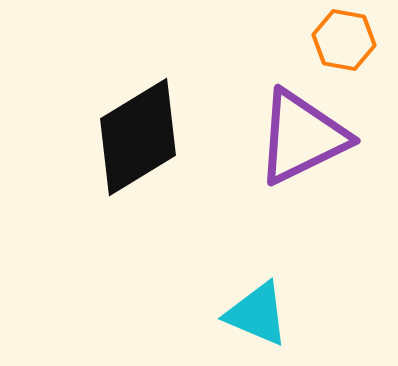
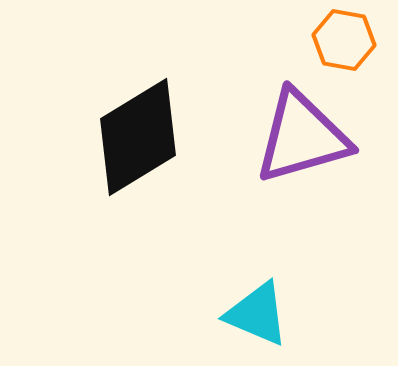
purple triangle: rotated 10 degrees clockwise
